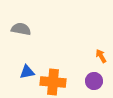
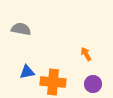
orange arrow: moved 15 px left, 2 px up
purple circle: moved 1 px left, 3 px down
